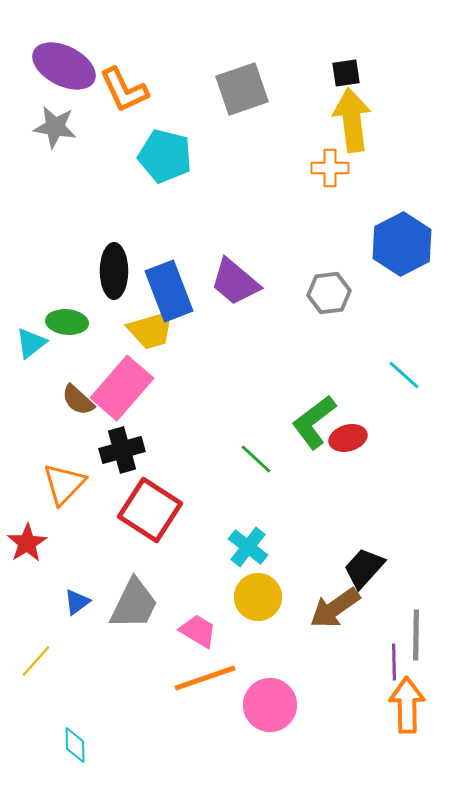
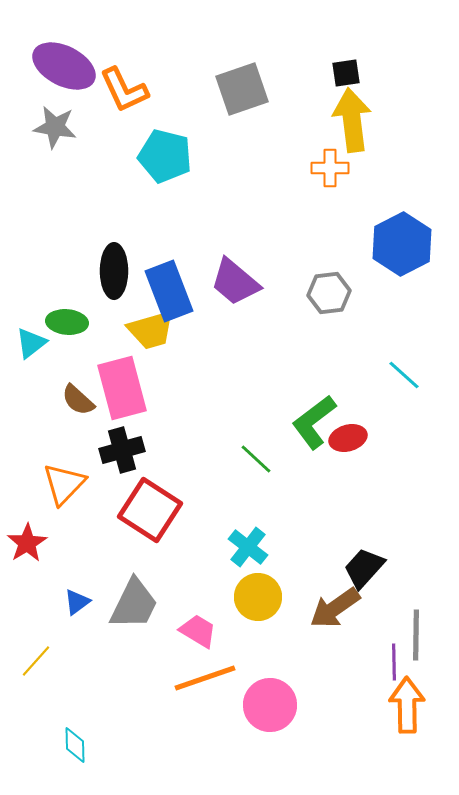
pink rectangle: rotated 56 degrees counterclockwise
